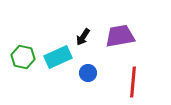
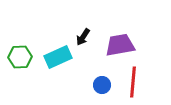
purple trapezoid: moved 9 px down
green hexagon: moved 3 px left; rotated 15 degrees counterclockwise
blue circle: moved 14 px right, 12 px down
